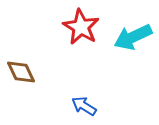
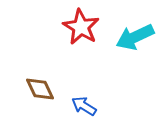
cyan arrow: moved 2 px right
brown diamond: moved 19 px right, 17 px down
